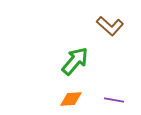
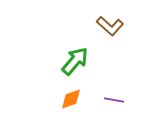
orange diamond: rotated 15 degrees counterclockwise
